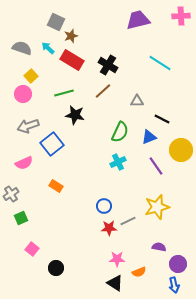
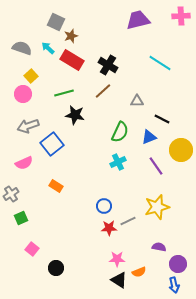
black triangle: moved 4 px right, 3 px up
